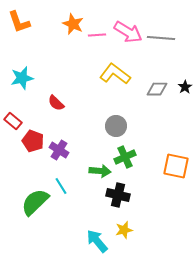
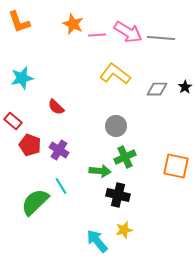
red semicircle: moved 4 px down
red pentagon: moved 3 px left, 4 px down
